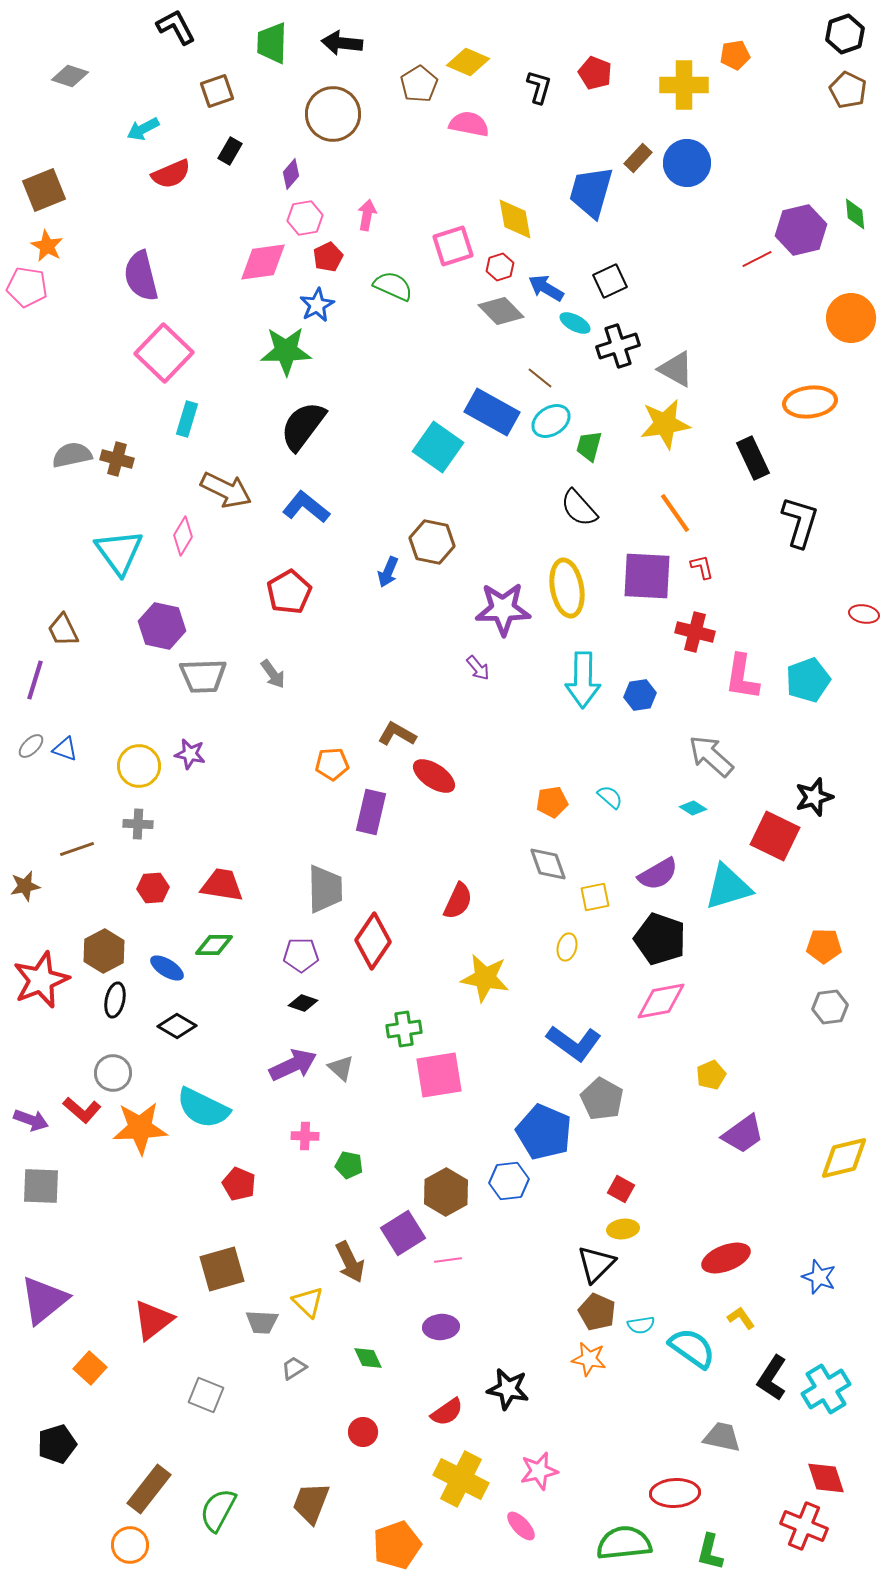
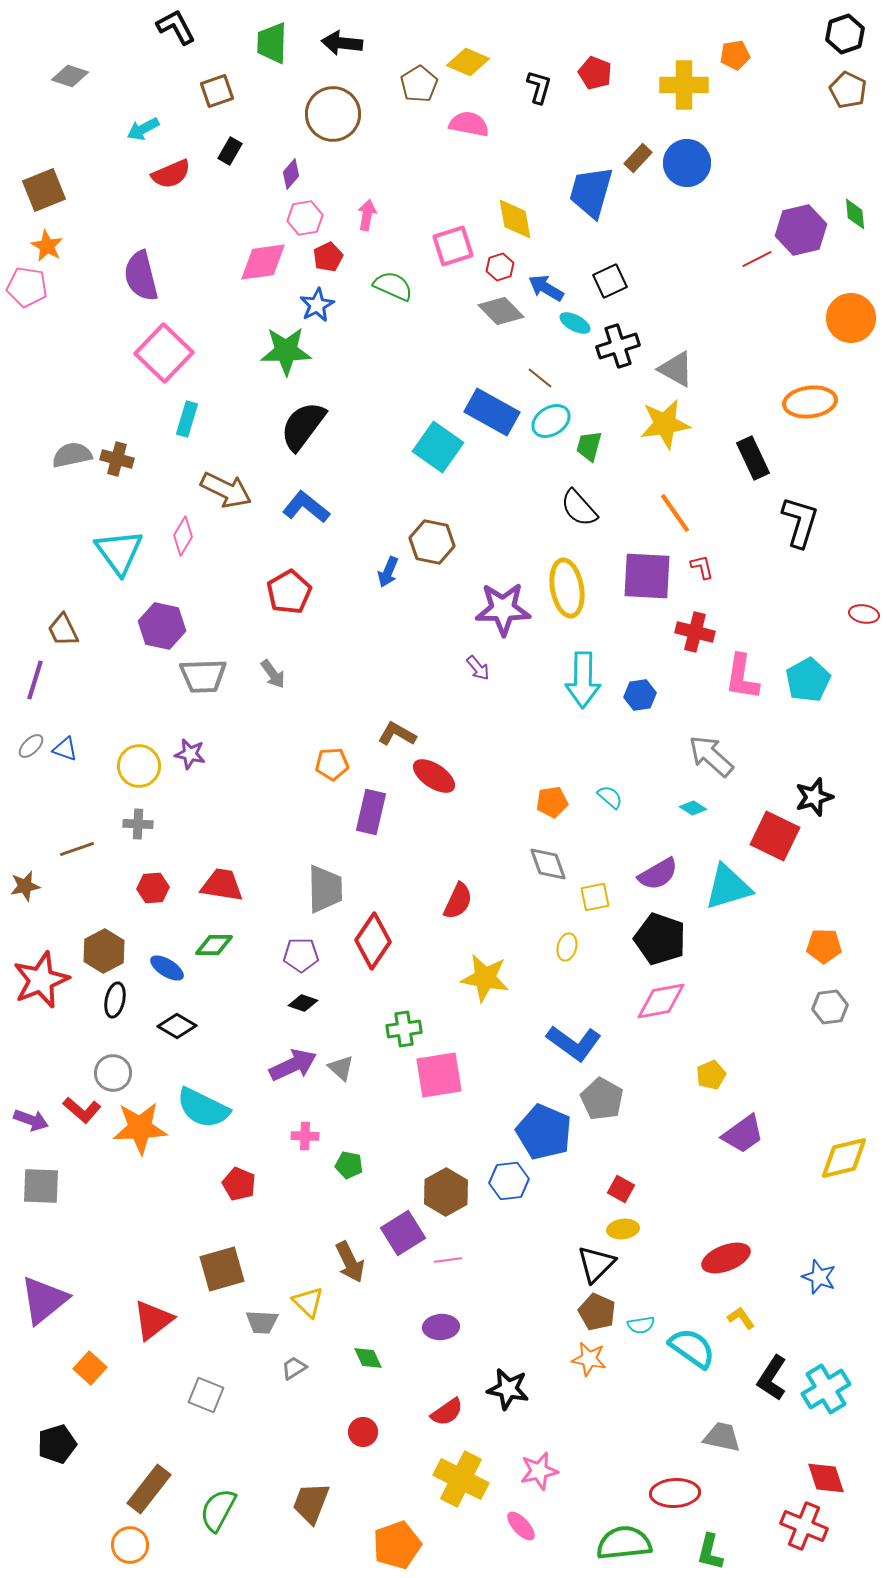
cyan pentagon at (808, 680): rotated 9 degrees counterclockwise
